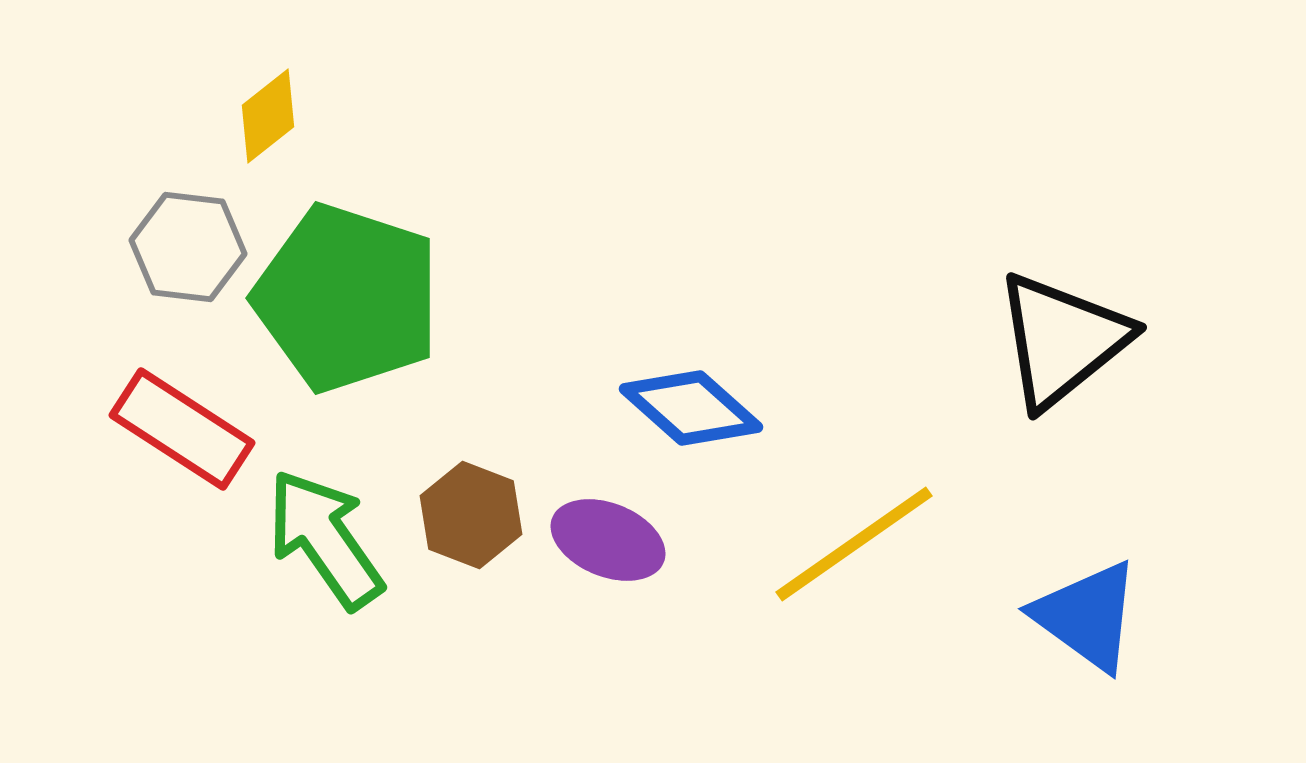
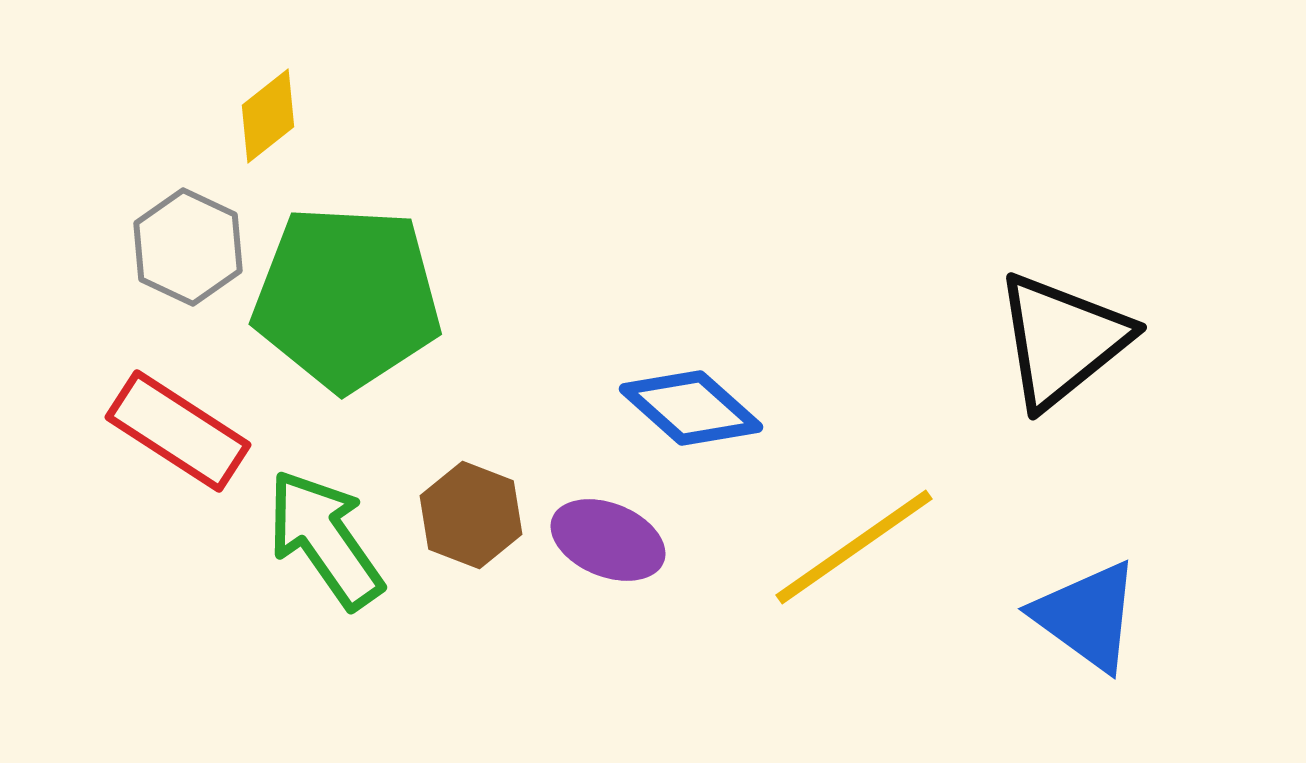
gray hexagon: rotated 18 degrees clockwise
green pentagon: rotated 15 degrees counterclockwise
red rectangle: moved 4 px left, 2 px down
yellow line: moved 3 px down
